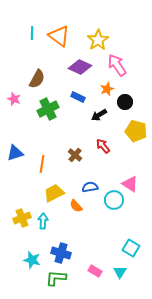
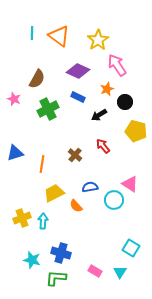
purple diamond: moved 2 px left, 4 px down
